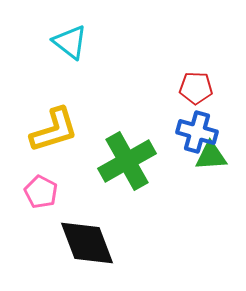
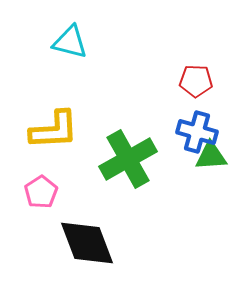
cyan triangle: rotated 24 degrees counterclockwise
red pentagon: moved 7 px up
yellow L-shape: rotated 14 degrees clockwise
green cross: moved 1 px right, 2 px up
pink pentagon: rotated 12 degrees clockwise
